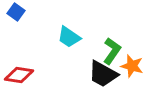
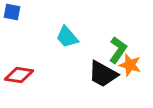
blue square: moved 4 px left; rotated 24 degrees counterclockwise
cyan trapezoid: moved 2 px left; rotated 15 degrees clockwise
green L-shape: moved 6 px right, 1 px up
orange star: moved 2 px left, 1 px up
